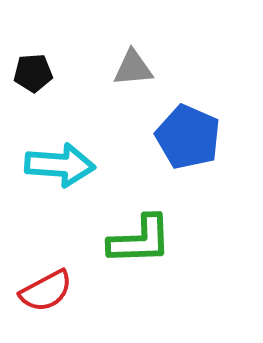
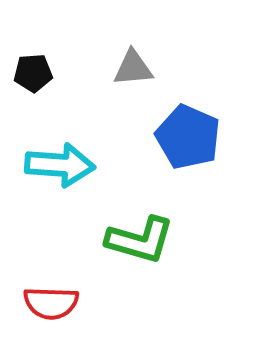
green L-shape: rotated 18 degrees clockwise
red semicircle: moved 5 px right, 12 px down; rotated 30 degrees clockwise
